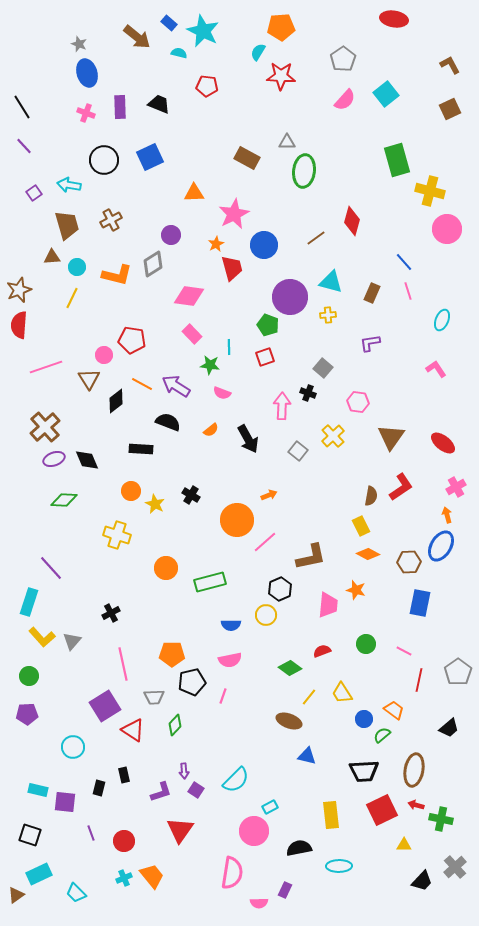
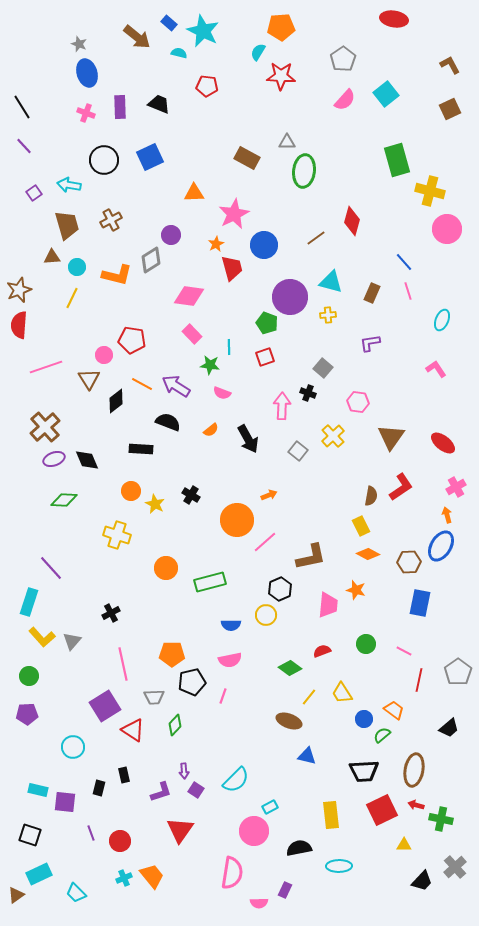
gray diamond at (153, 264): moved 2 px left, 4 px up
green pentagon at (268, 325): moved 1 px left, 2 px up
red circle at (124, 841): moved 4 px left
